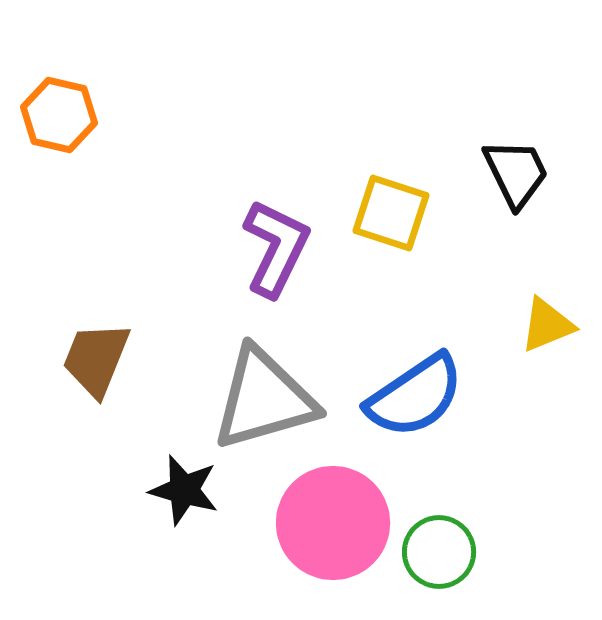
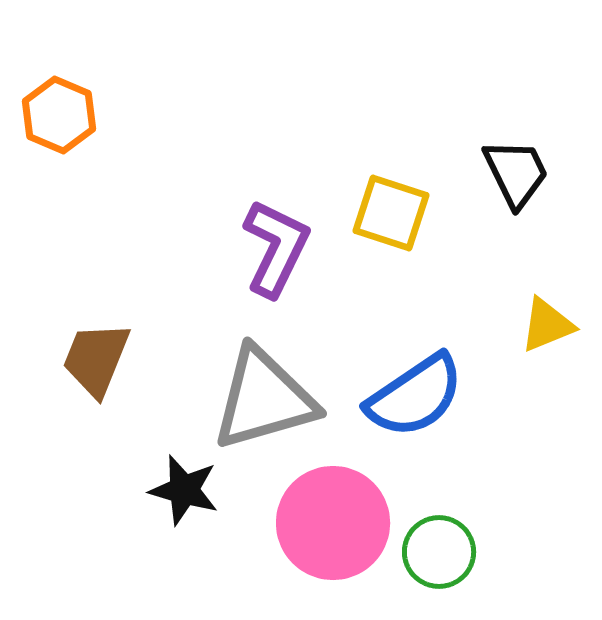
orange hexagon: rotated 10 degrees clockwise
